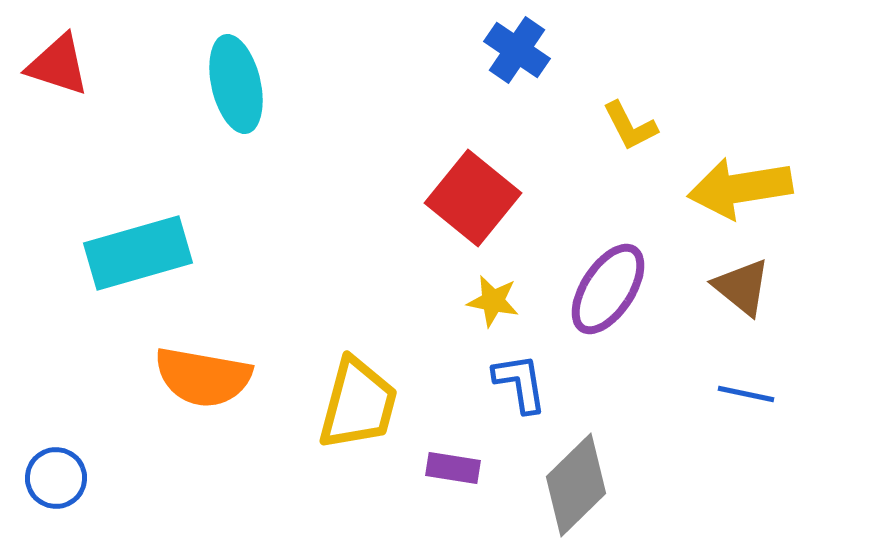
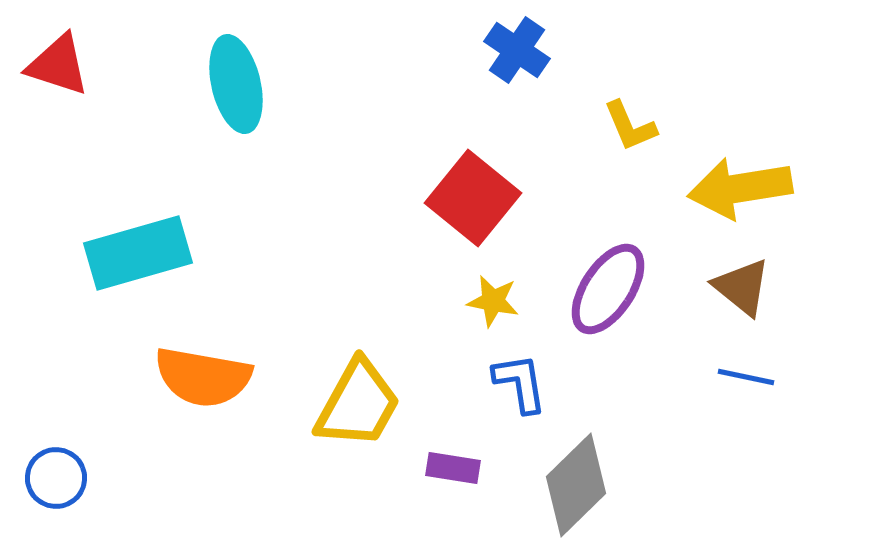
yellow L-shape: rotated 4 degrees clockwise
blue line: moved 17 px up
yellow trapezoid: rotated 14 degrees clockwise
